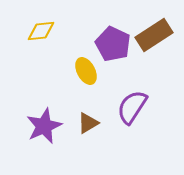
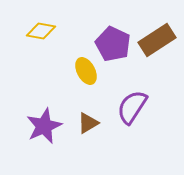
yellow diamond: rotated 16 degrees clockwise
brown rectangle: moved 3 px right, 5 px down
